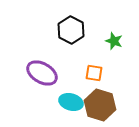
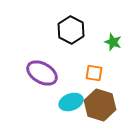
green star: moved 1 px left, 1 px down
cyan ellipse: rotated 35 degrees counterclockwise
